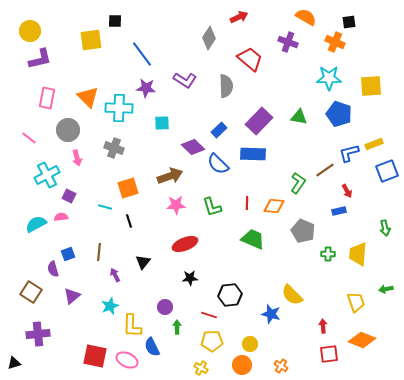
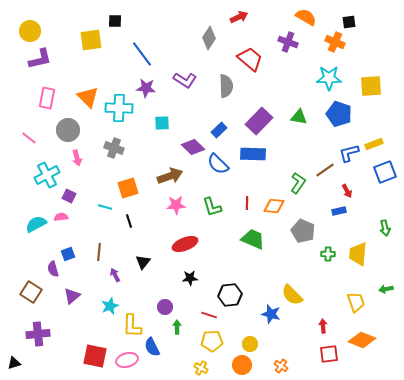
blue square at (387, 171): moved 2 px left, 1 px down
pink ellipse at (127, 360): rotated 40 degrees counterclockwise
